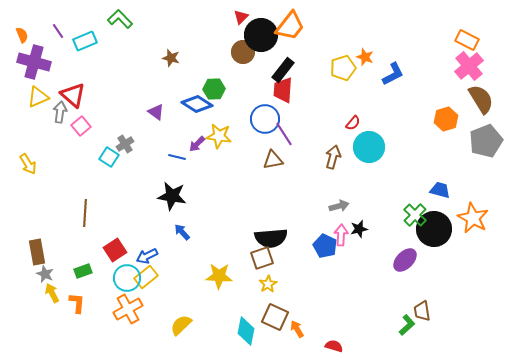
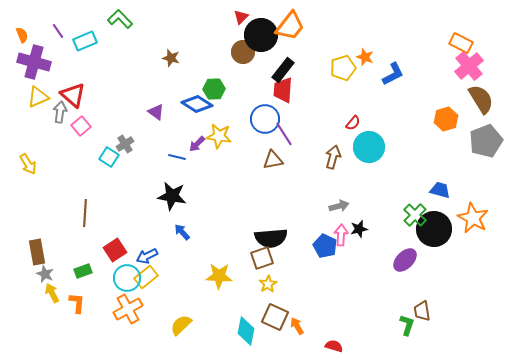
orange rectangle at (467, 40): moved 6 px left, 3 px down
green L-shape at (407, 325): rotated 30 degrees counterclockwise
orange arrow at (297, 329): moved 3 px up
